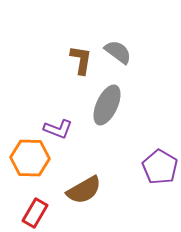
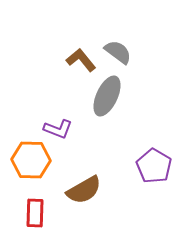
brown L-shape: rotated 48 degrees counterclockwise
gray ellipse: moved 9 px up
orange hexagon: moved 1 px right, 2 px down
purple pentagon: moved 6 px left, 1 px up
red rectangle: rotated 28 degrees counterclockwise
